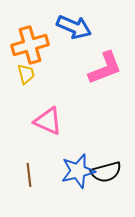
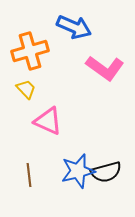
orange cross: moved 6 px down
pink L-shape: rotated 57 degrees clockwise
yellow trapezoid: moved 15 px down; rotated 30 degrees counterclockwise
